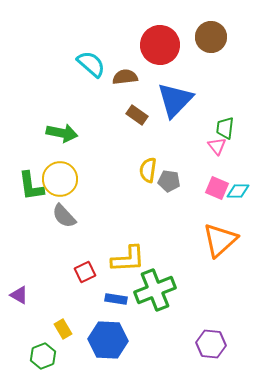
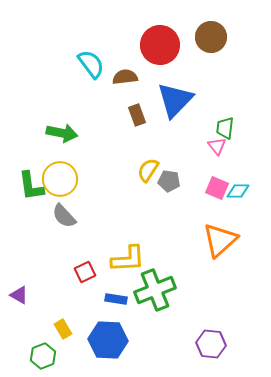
cyan semicircle: rotated 12 degrees clockwise
brown rectangle: rotated 35 degrees clockwise
yellow semicircle: rotated 25 degrees clockwise
